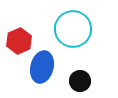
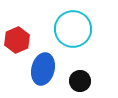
red hexagon: moved 2 px left, 1 px up
blue ellipse: moved 1 px right, 2 px down
